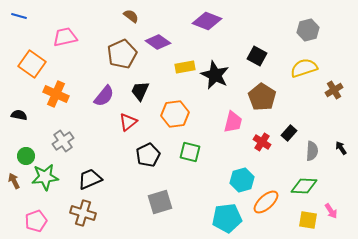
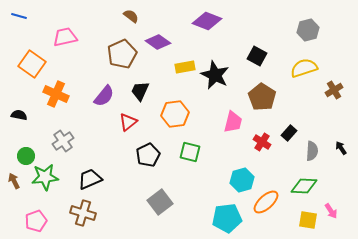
gray square at (160, 202): rotated 20 degrees counterclockwise
